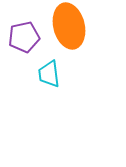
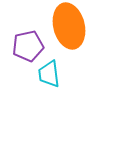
purple pentagon: moved 4 px right, 9 px down
